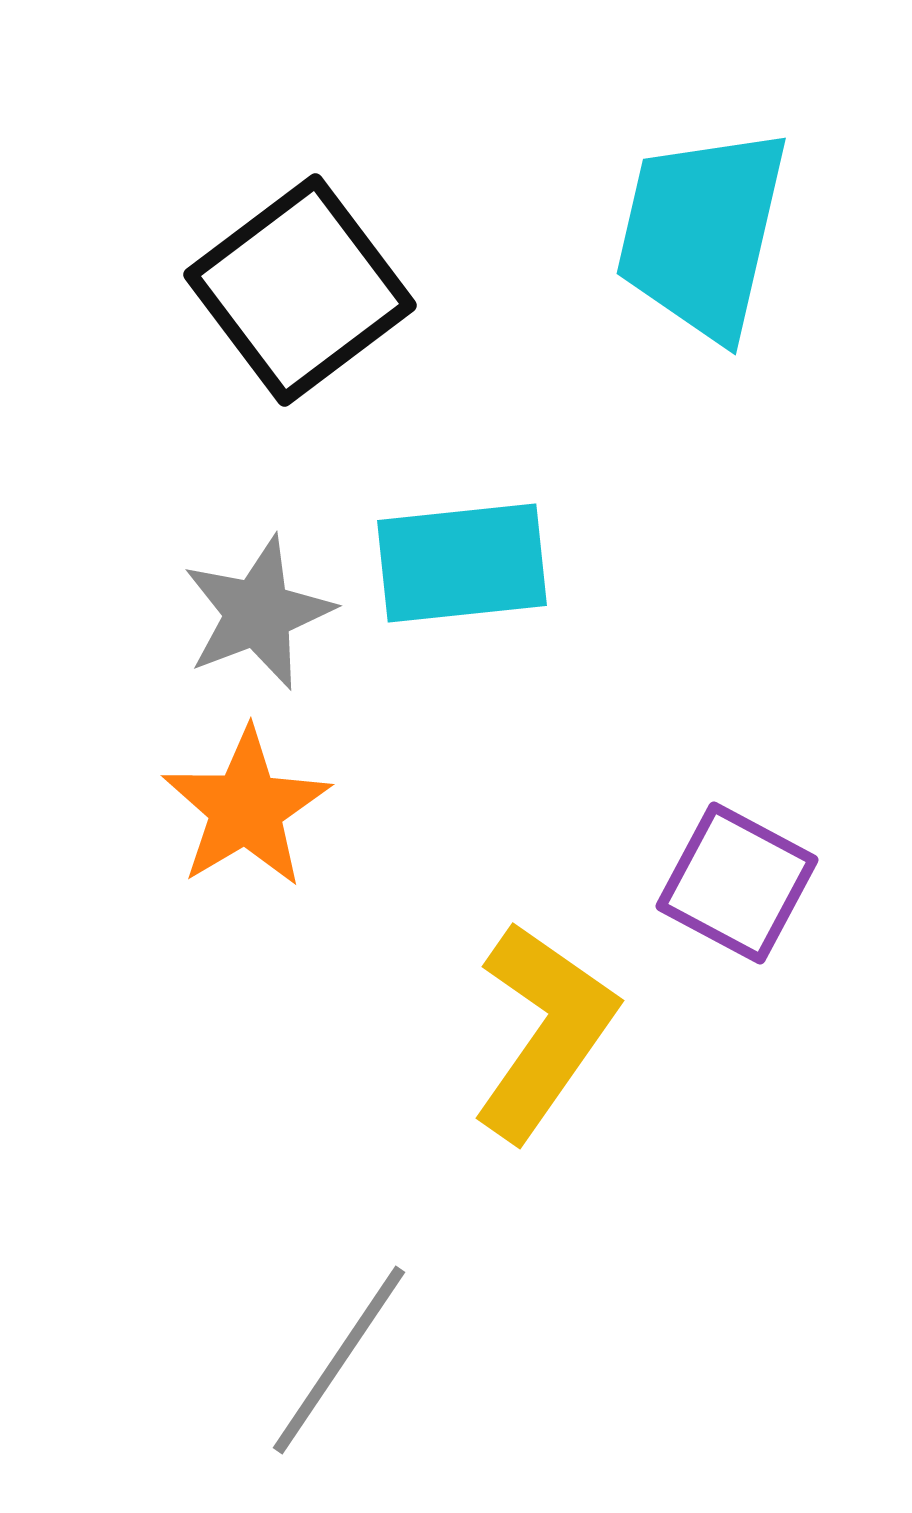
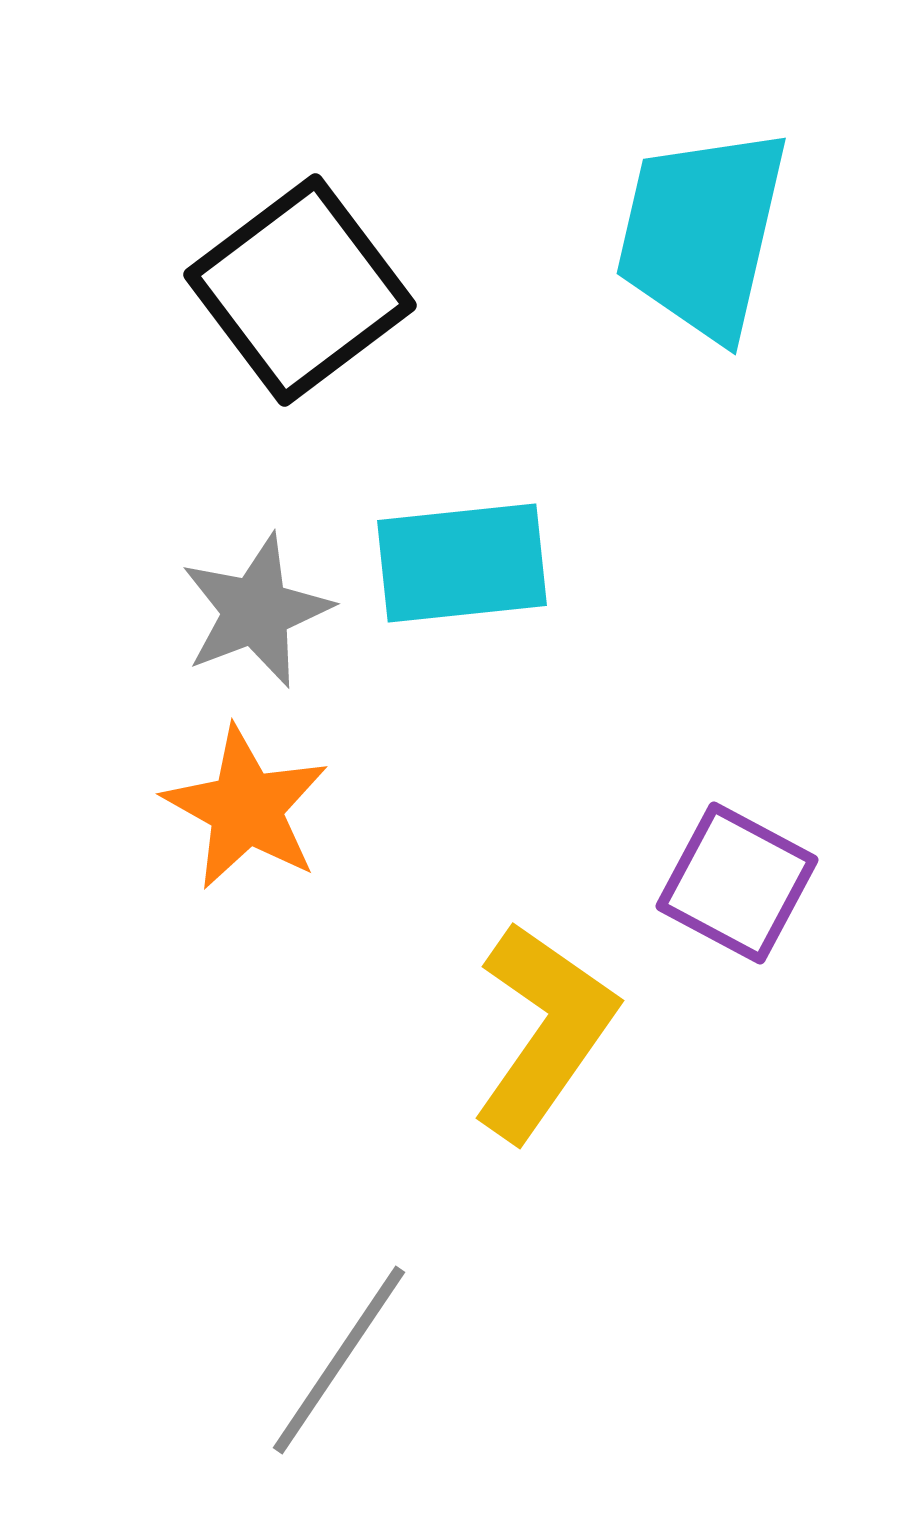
gray star: moved 2 px left, 2 px up
orange star: rotated 12 degrees counterclockwise
